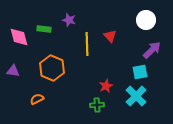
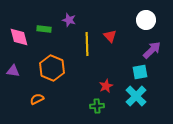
green cross: moved 1 px down
